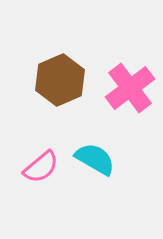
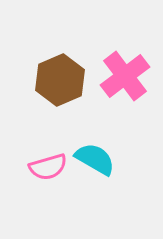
pink cross: moved 5 px left, 12 px up
pink semicircle: moved 7 px right; rotated 24 degrees clockwise
